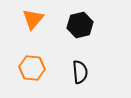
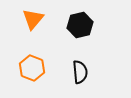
orange hexagon: rotated 15 degrees clockwise
